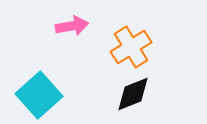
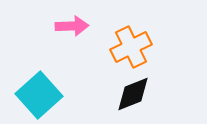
pink arrow: rotated 8 degrees clockwise
orange cross: rotated 6 degrees clockwise
